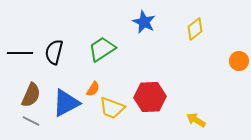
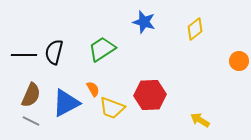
blue star: rotated 10 degrees counterclockwise
black line: moved 4 px right, 2 px down
orange semicircle: rotated 63 degrees counterclockwise
red hexagon: moved 2 px up
yellow arrow: moved 4 px right
